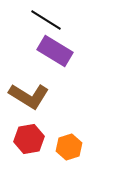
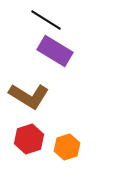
red hexagon: rotated 8 degrees counterclockwise
orange hexagon: moved 2 px left
